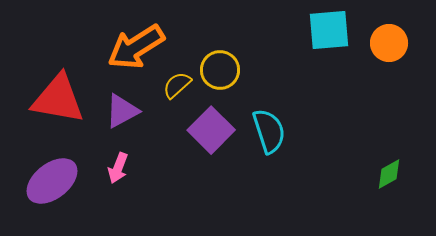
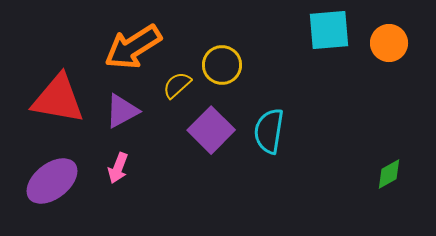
orange arrow: moved 3 px left
yellow circle: moved 2 px right, 5 px up
cyan semicircle: rotated 153 degrees counterclockwise
